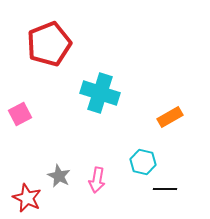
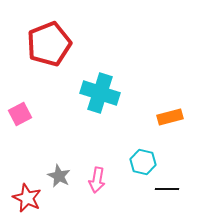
orange rectangle: rotated 15 degrees clockwise
black line: moved 2 px right
